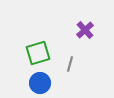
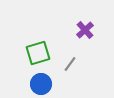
gray line: rotated 21 degrees clockwise
blue circle: moved 1 px right, 1 px down
